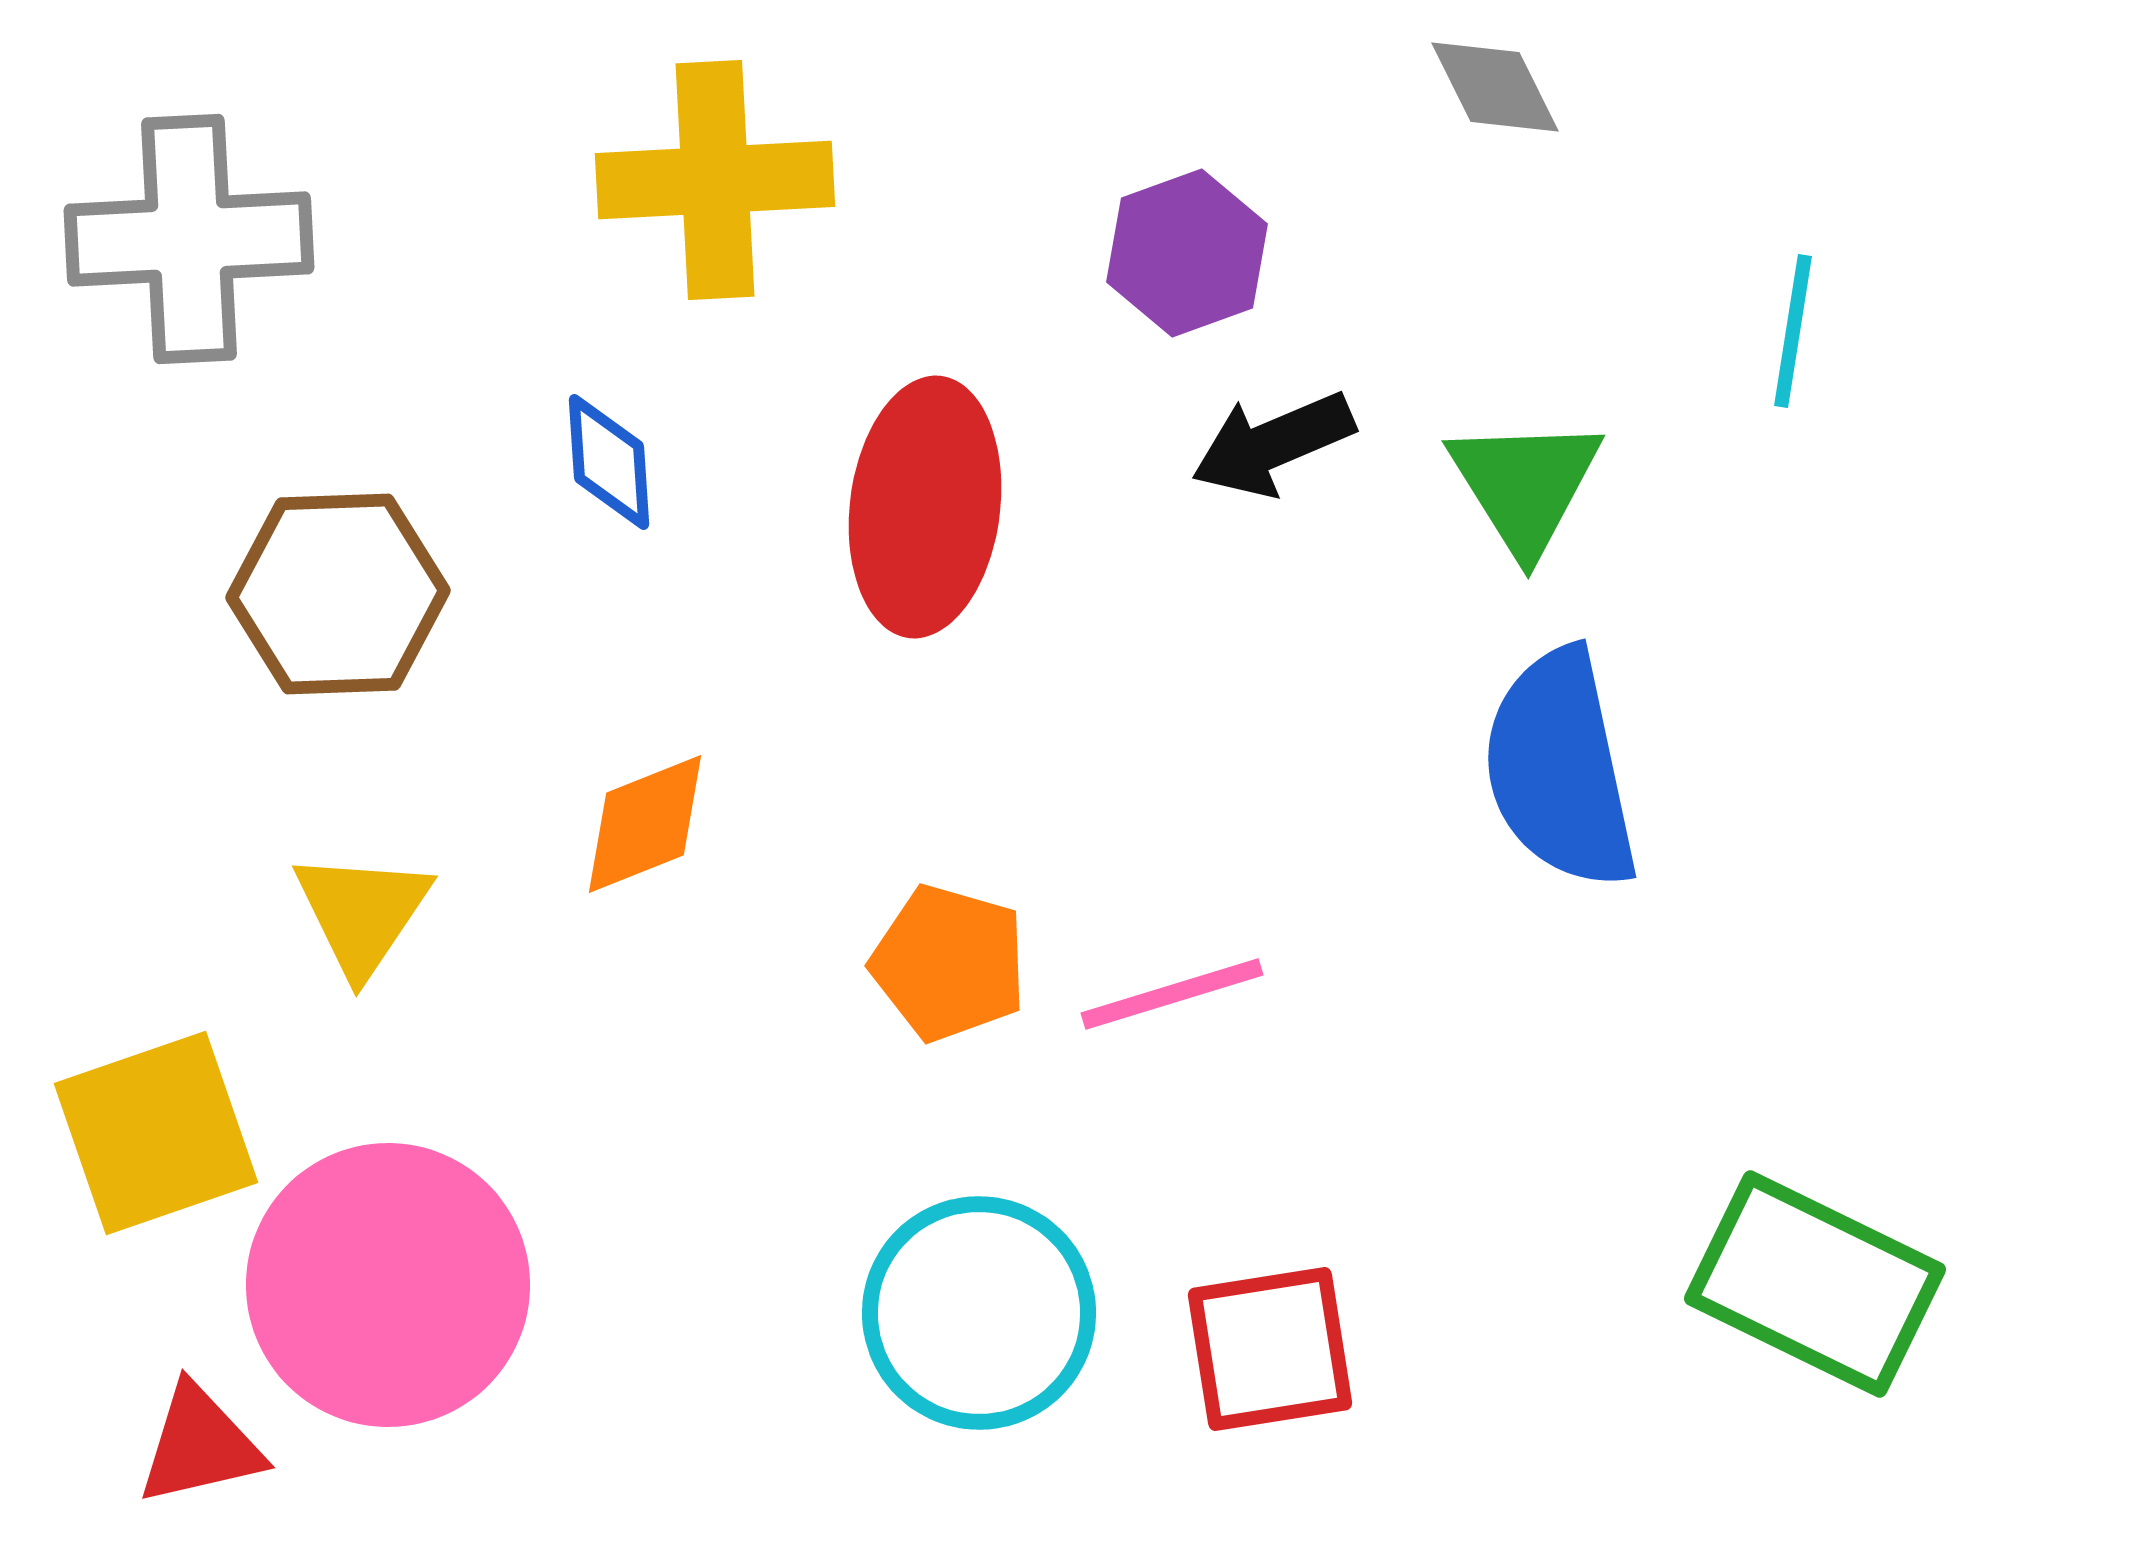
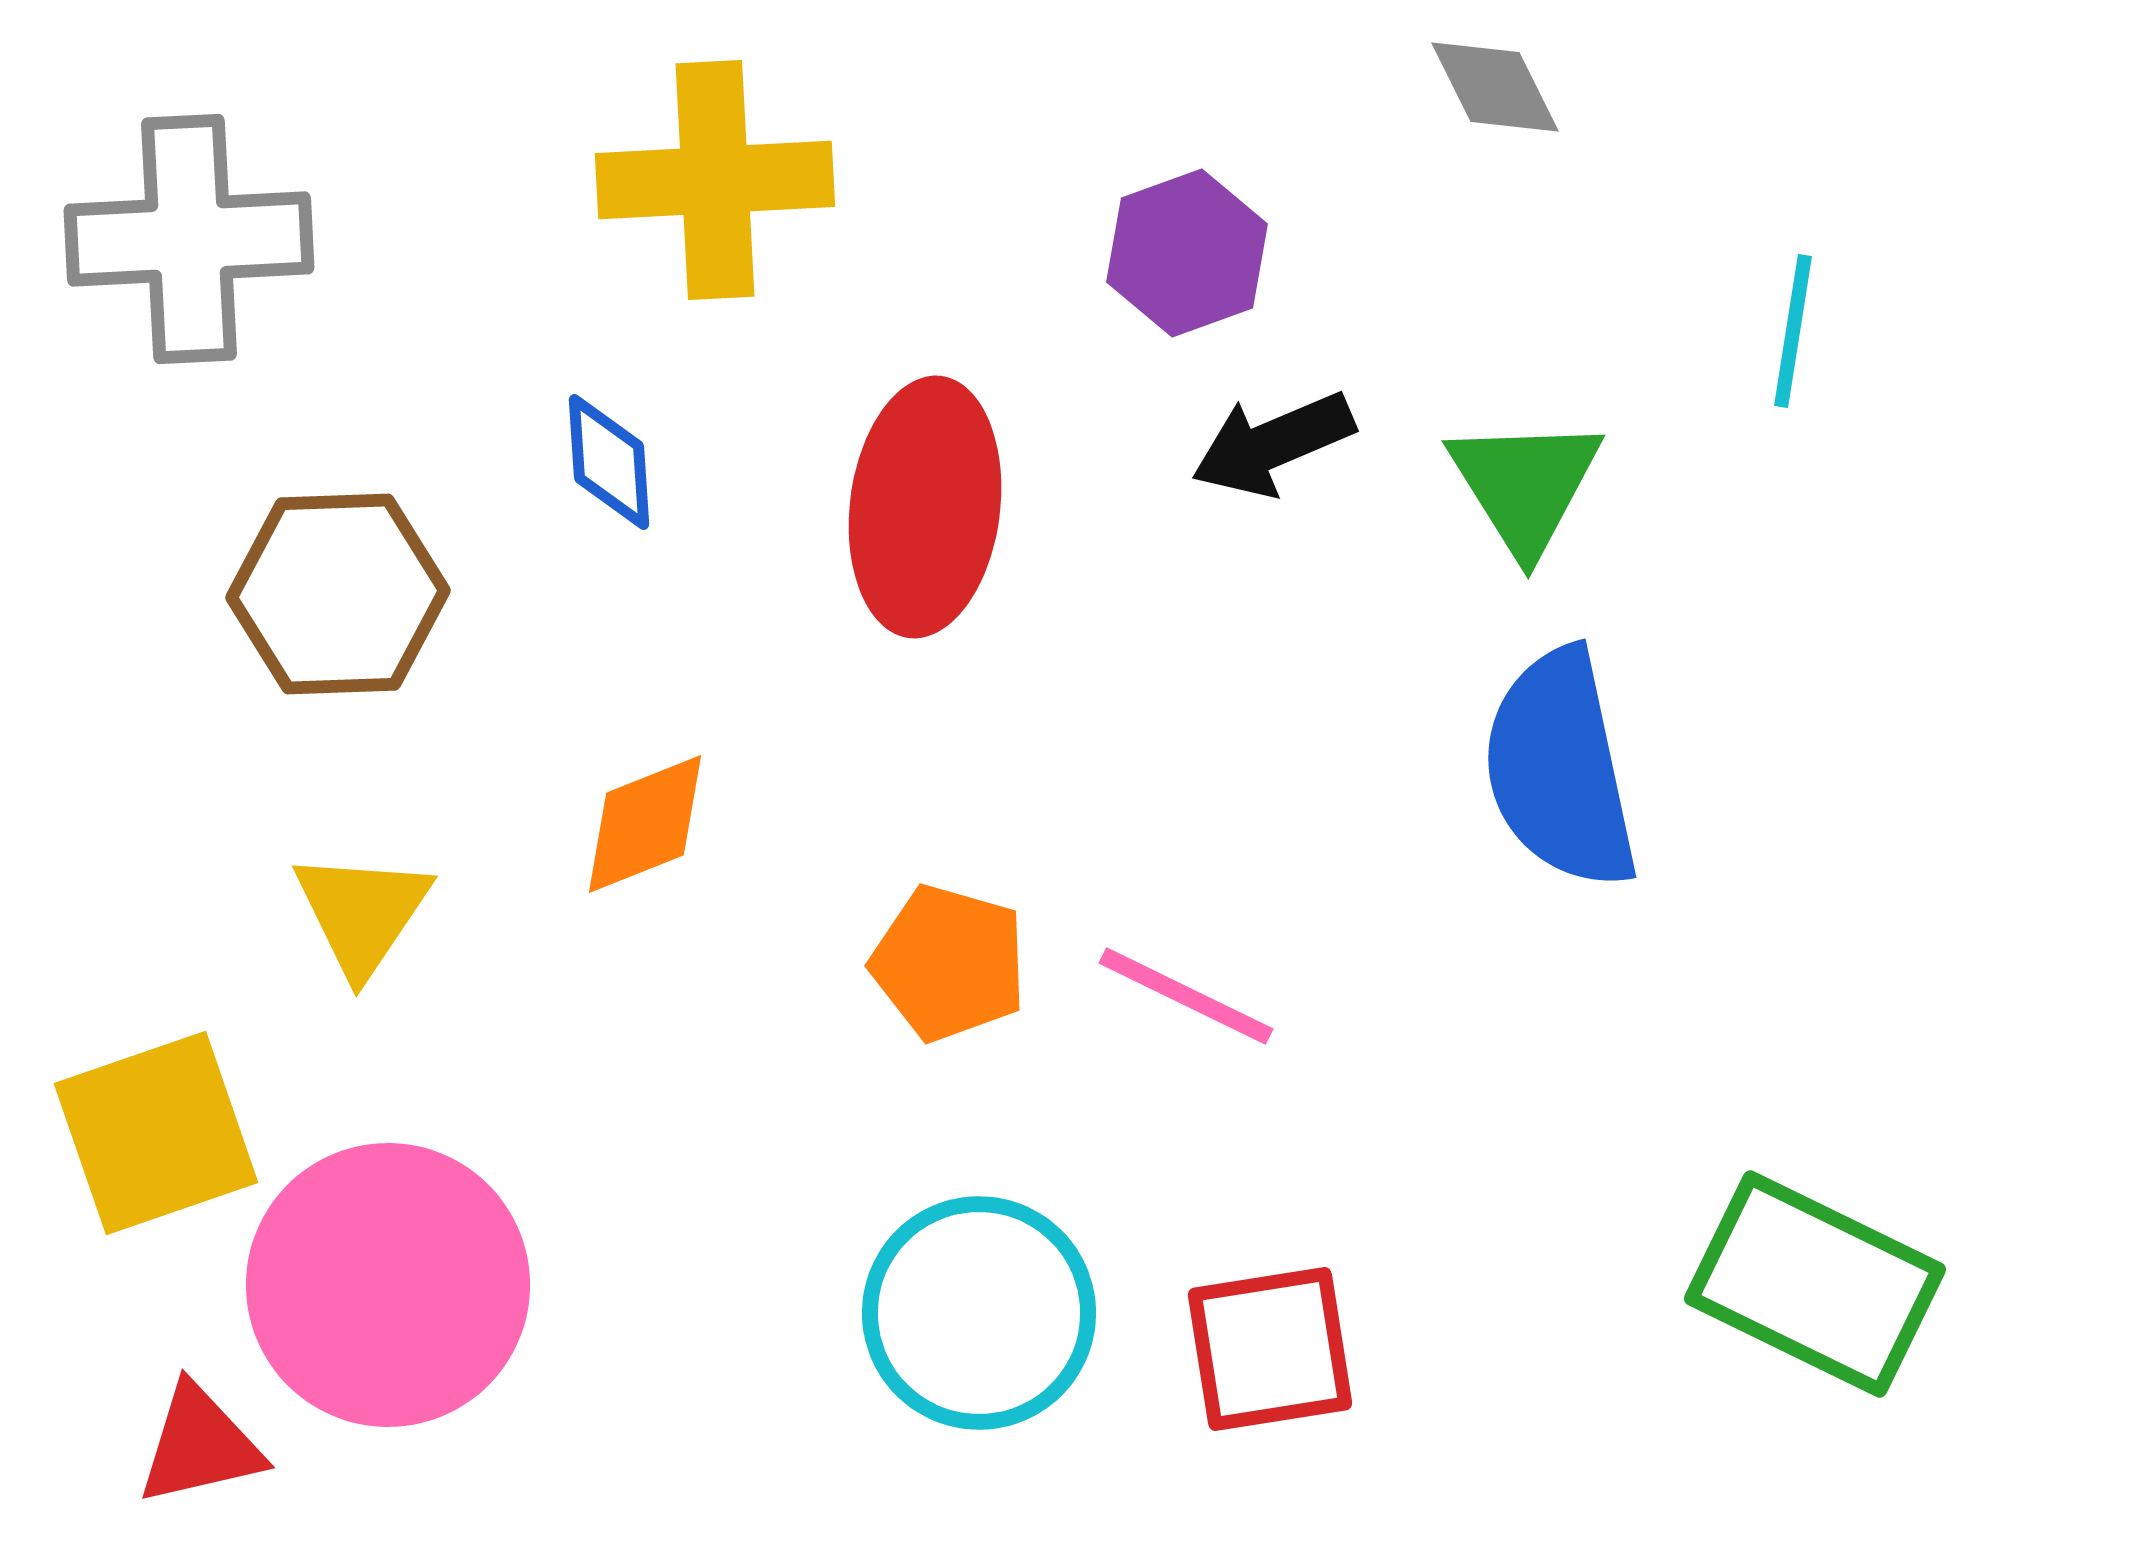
pink line: moved 14 px right, 2 px down; rotated 43 degrees clockwise
